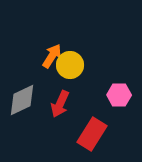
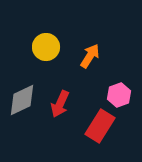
orange arrow: moved 38 px right
yellow circle: moved 24 px left, 18 px up
pink hexagon: rotated 20 degrees counterclockwise
red rectangle: moved 8 px right, 8 px up
